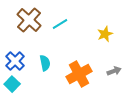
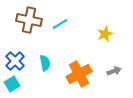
brown cross: rotated 30 degrees counterclockwise
cyan square: rotated 14 degrees clockwise
